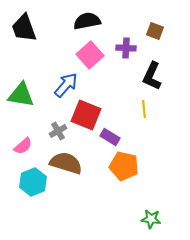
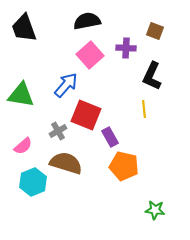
purple rectangle: rotated 30 degrees clockwise
green star: moved 4 px right, 9 px up
